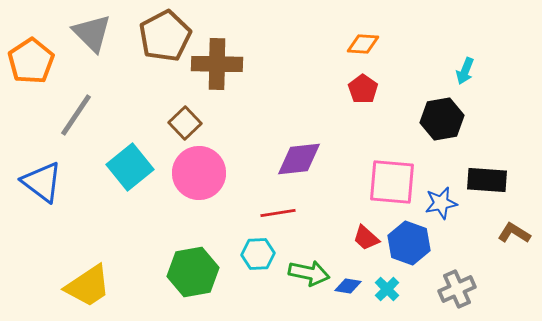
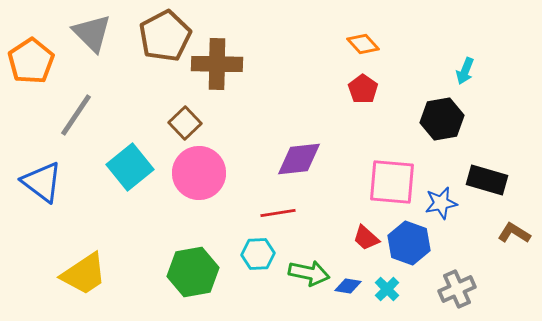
orange diamond: rotated 44 degrees clockwise
black rectangle: rotated 12 degrees clockwise
yellow trapezoid: moved 4 px left, 12 px up
